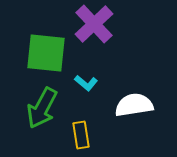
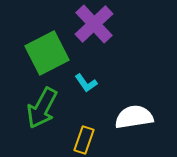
green square: moved 1 px right; rotated 33 degrees counterclockwise
cyan L-shape: rotated 15 degrees clockwise
white semicircle: moved 12 px down
yellow rectangle: moved 3 px right, 5 px down; rotated 28 degrees clockwise
